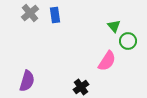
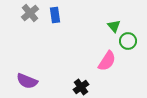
purple semicircle: rotated 95 degrees clockwise
